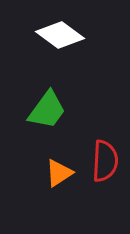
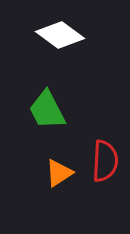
green trapezoid: rotated 117 degrees clockwise
